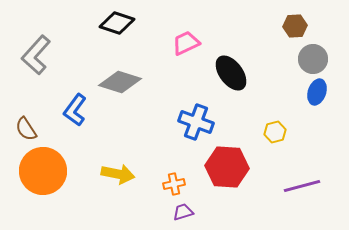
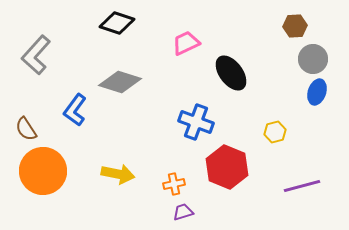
red hexagon: rotated 18 degrees clockwise
